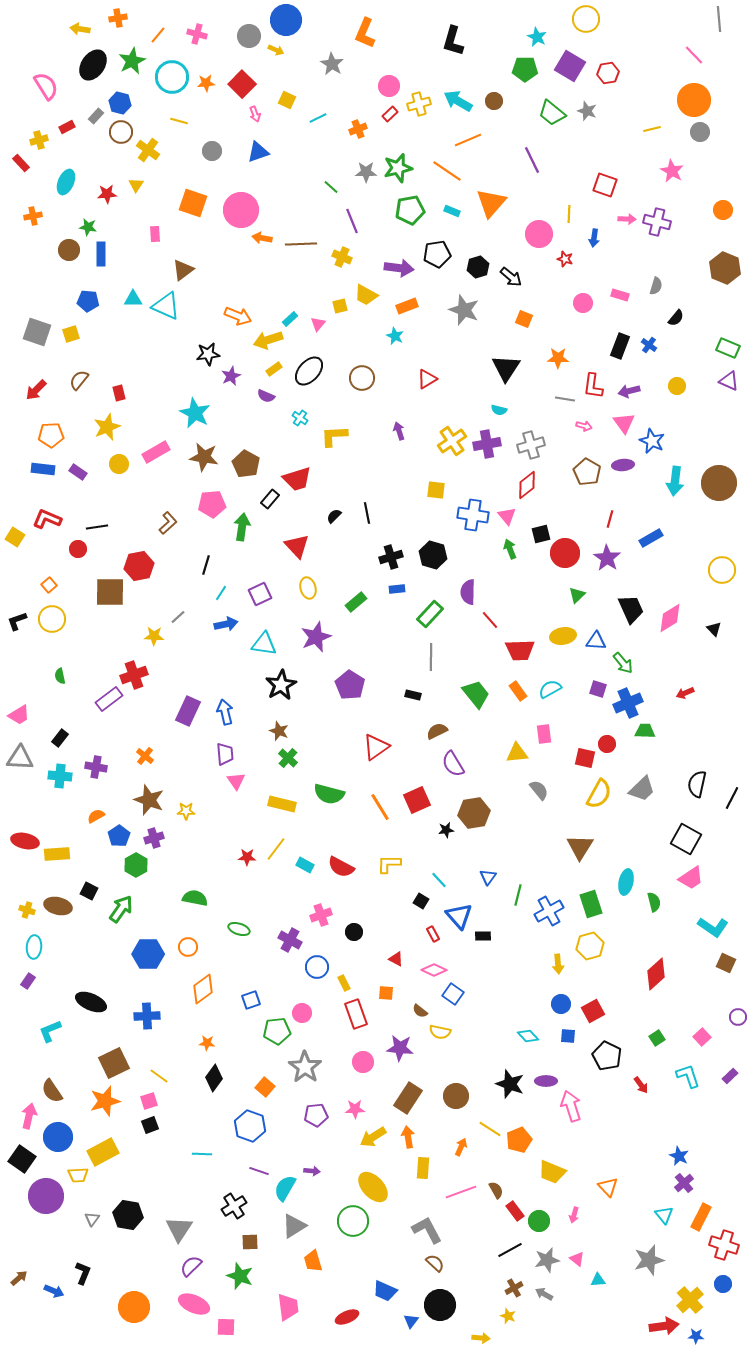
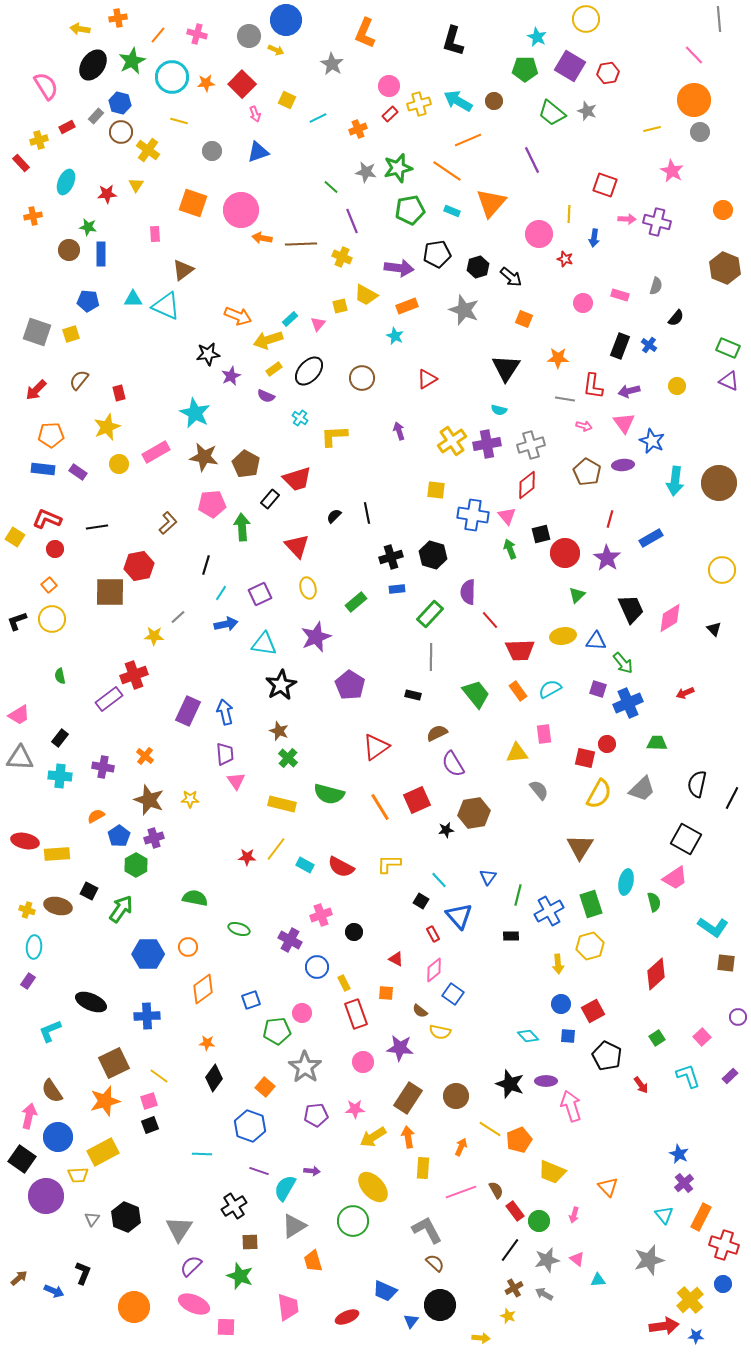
gray star at (366, 172): rotated 10 degrees clockwise
green arrow at (242, 527): rotated 12 degrees counterclockwise
red circle at (78, 549): moved 23 px left
brown semicircle at (437, 731): moved 2 px down
green trapezoid at (645, 731): moved 12 px right, 12 px down
purple cross at (96, 767): moved 7 px right
yellow star at (186, 811): moved 4 px right, 12 px up
pink trapezoid at (691, 878): moved 16 px left
black rectangle at (483, 936): moved 28 px right
brown square at (726, 963): rotated 18 degrees counterclockwise
pink diamond at (434, 970): rotated 65 degrees counterclockwise
blue star at (679, 1156): moved 2 px up
black hexagon at (128, 1215): moved 2 px left, 2 px down; rotated 12 degrees clockwise
black line at (510, 1250): rotated 25 degrees counterclockwise
